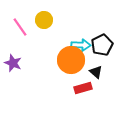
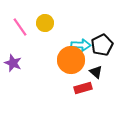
yellow circle: moved 1 px right, 3 px down
